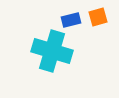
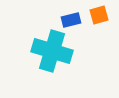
orange square: moved 1 px right, 2 px up
